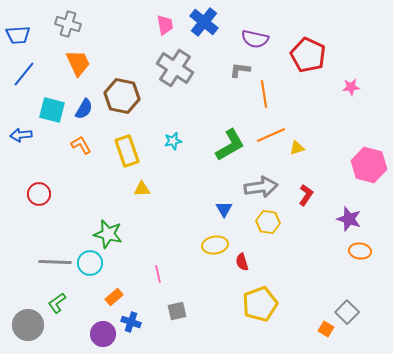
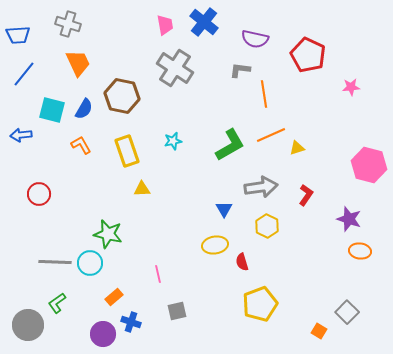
yellow hexagon at (268, 222): moved 1 px left, 4 px down; rotated 20 degrees clockwise
orange square at (326, 329): moved 7 px left, 2 px down
